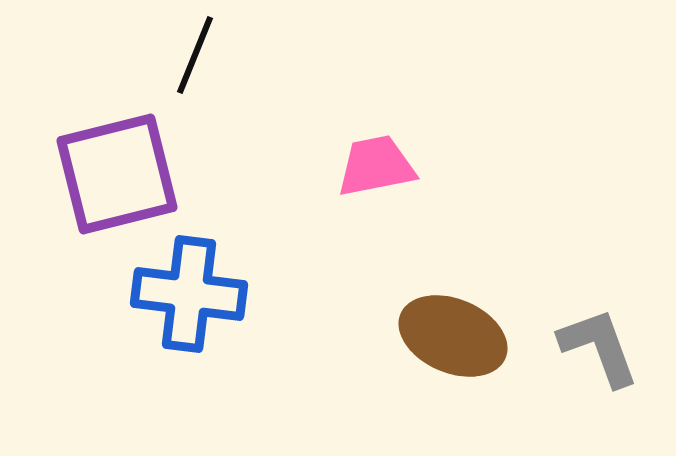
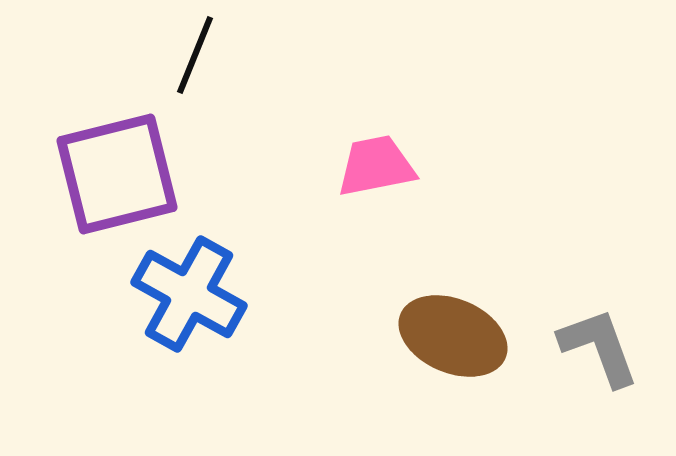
blue cross: rotated 22 degrees clockwise
